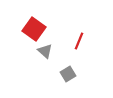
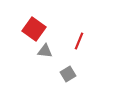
gray triangle: rotated 35 degrees counterclockwise
